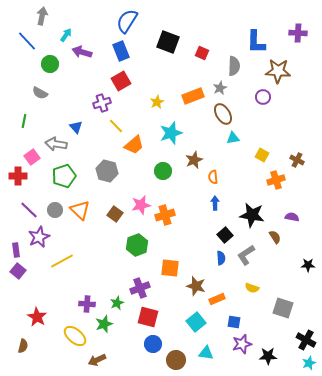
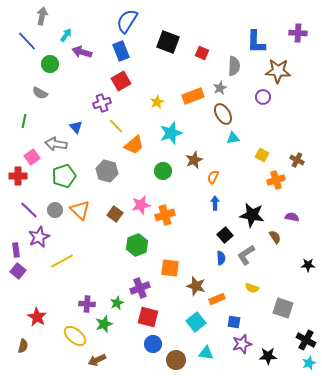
orange semicircle at (213, 177): rotated 32 degrees clockwise
